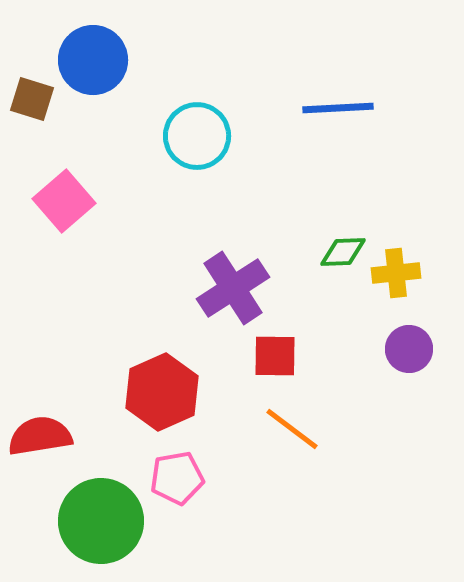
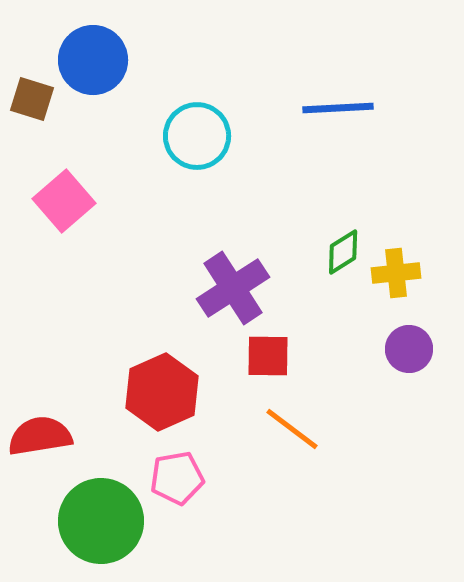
green diamond: rotated 30 degrees counterclockwise
red square: moved 7 px left
